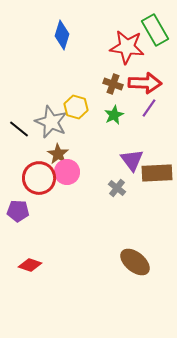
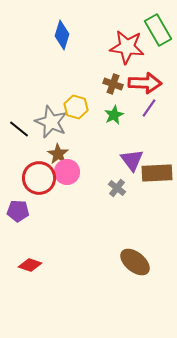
green rectangle: moved 3 px right
